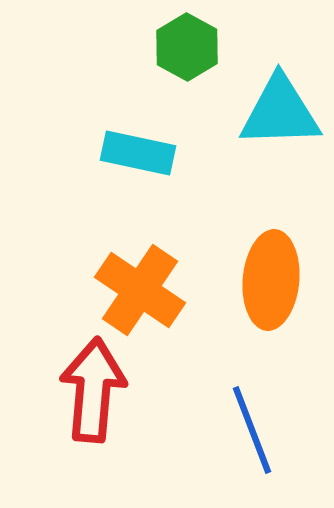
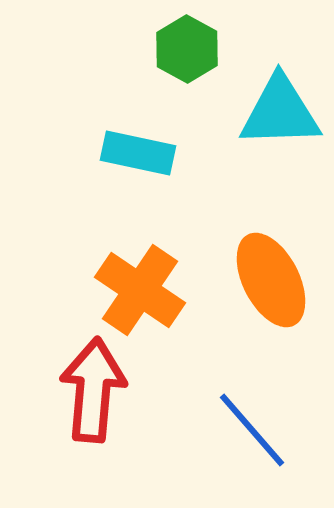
green hexagon: moved 2 px down
orange ellipse: rotated 32 degrees counterclockwise
blue line: rotated 20 degrees counterclockwise
